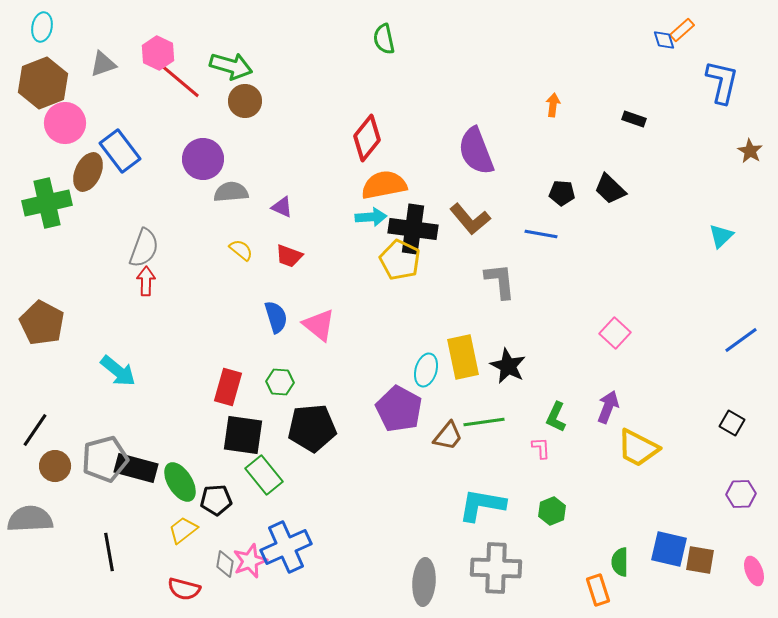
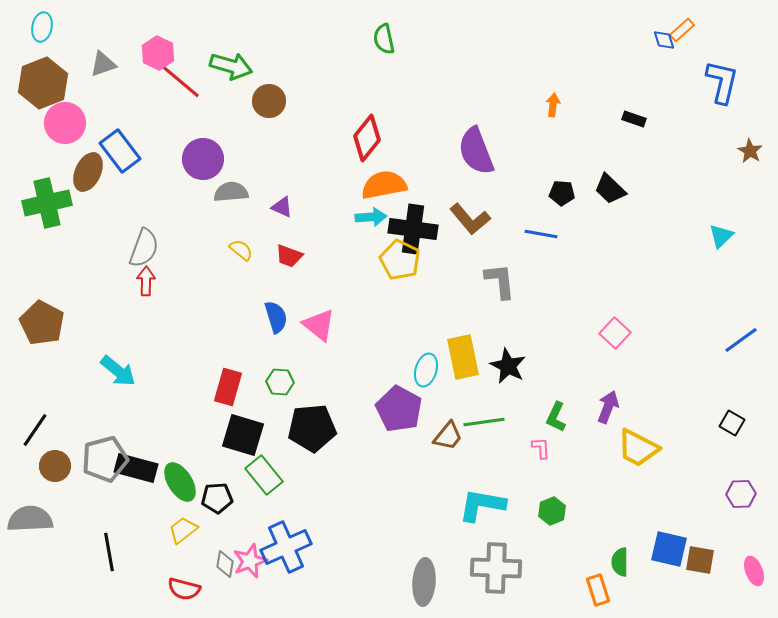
brown circle at (245, 101): moved 24 px right
black square at (243, 435): rotated 9 degrees clockwise
black pentagon at (216, 500): moved 1 px right, 2 px up
